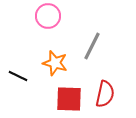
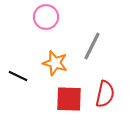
pink circle: moved 2 px left, 1 px down
